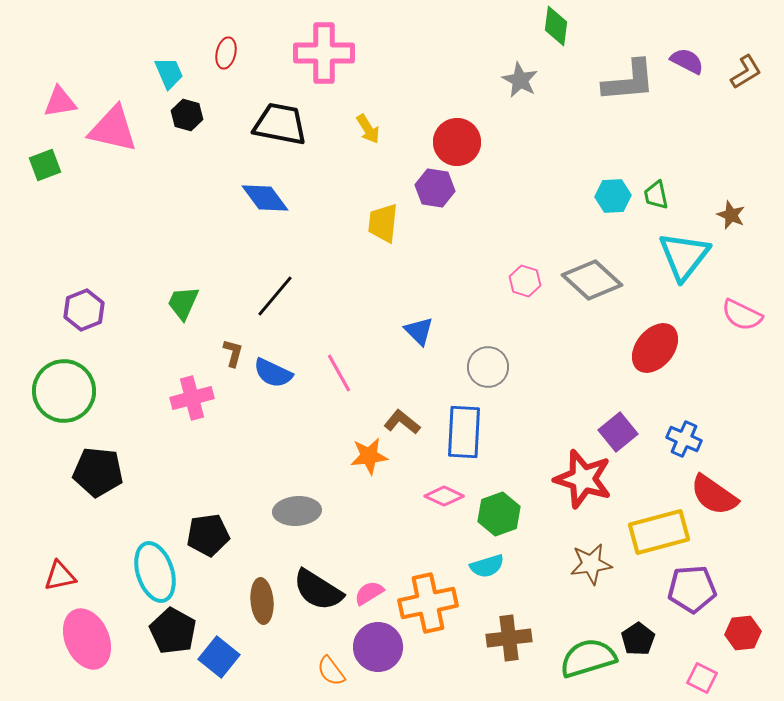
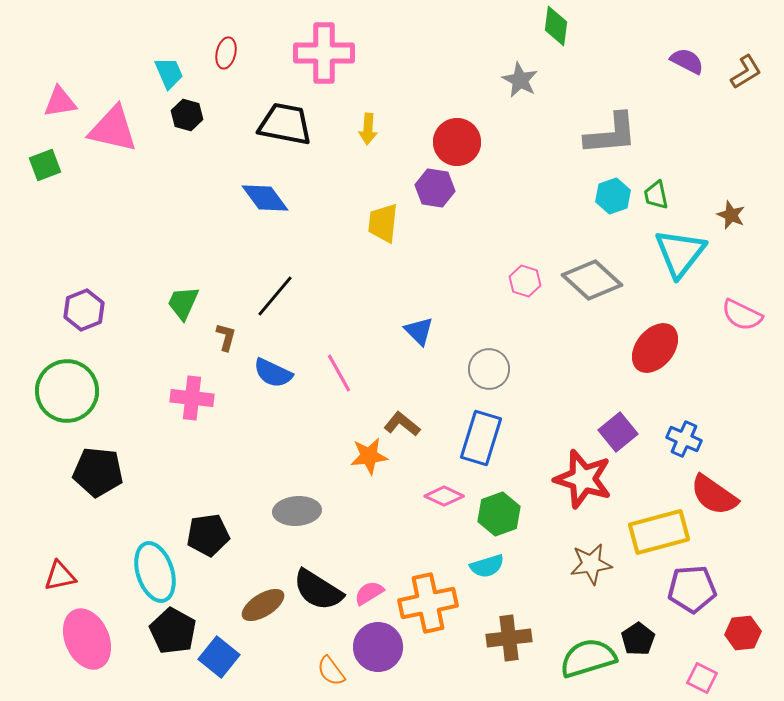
gray L-shape at (629, 81): moved 18 px left, 53 px down
black trapezoid at (280, 124): moved 5 px right
yellow arrow at (368, 129): rotated 36 degrees clockwise
cyan hexagon at (613, 196): rotated 16 degrees counterclockwise
cyan triangle at (684, 256): moved 4 px left, 3 px up
brown L-shape at (233, 353): moved 7 px left, 16 px up
gray circle at (488, 367): moved 1 px right, 2 px down
green circle at (64, 391): moved 3 px right
pink cross at (192, 398): rotated 21 degrees clockwise
brown L-shape at (402, 422): moved 2 px down
blue rectangle at (464, 432): moved 17 px right, 6 px down; rotated 14 degrees clockwise
brown ellipse at (262, 601): moved 1 px right, 4 px down; rotated 63 degrees clockwise
